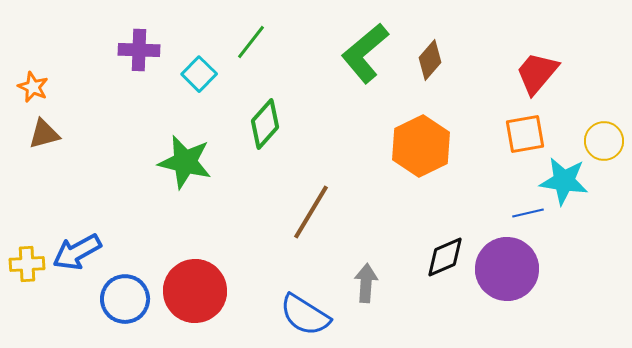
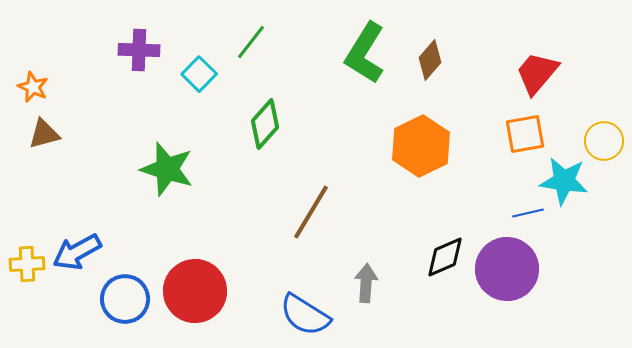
green L-shape: rotated 18 degrees counterclockwise
green star: moved 18 px left, 7 px down; rotated 4 degrees clockwise
